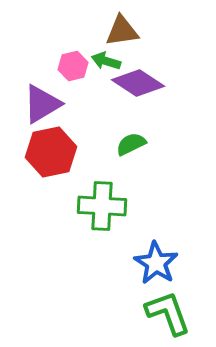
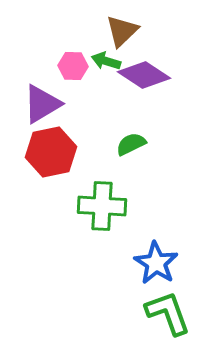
brown triangle: rotated 36 degrees counterclockwise
pink hexagon: rotated 16 degrees clockwise
purple diamond: moved 6 px right, 8 px up
